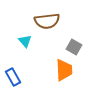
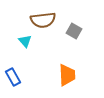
brown semicircle: moved 4 px left, 1 px up
gray square: moved 16 px up
orange trapezoid: moved 3 px right, 5 px down
